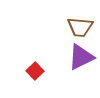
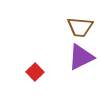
red square: moved 1 px down
